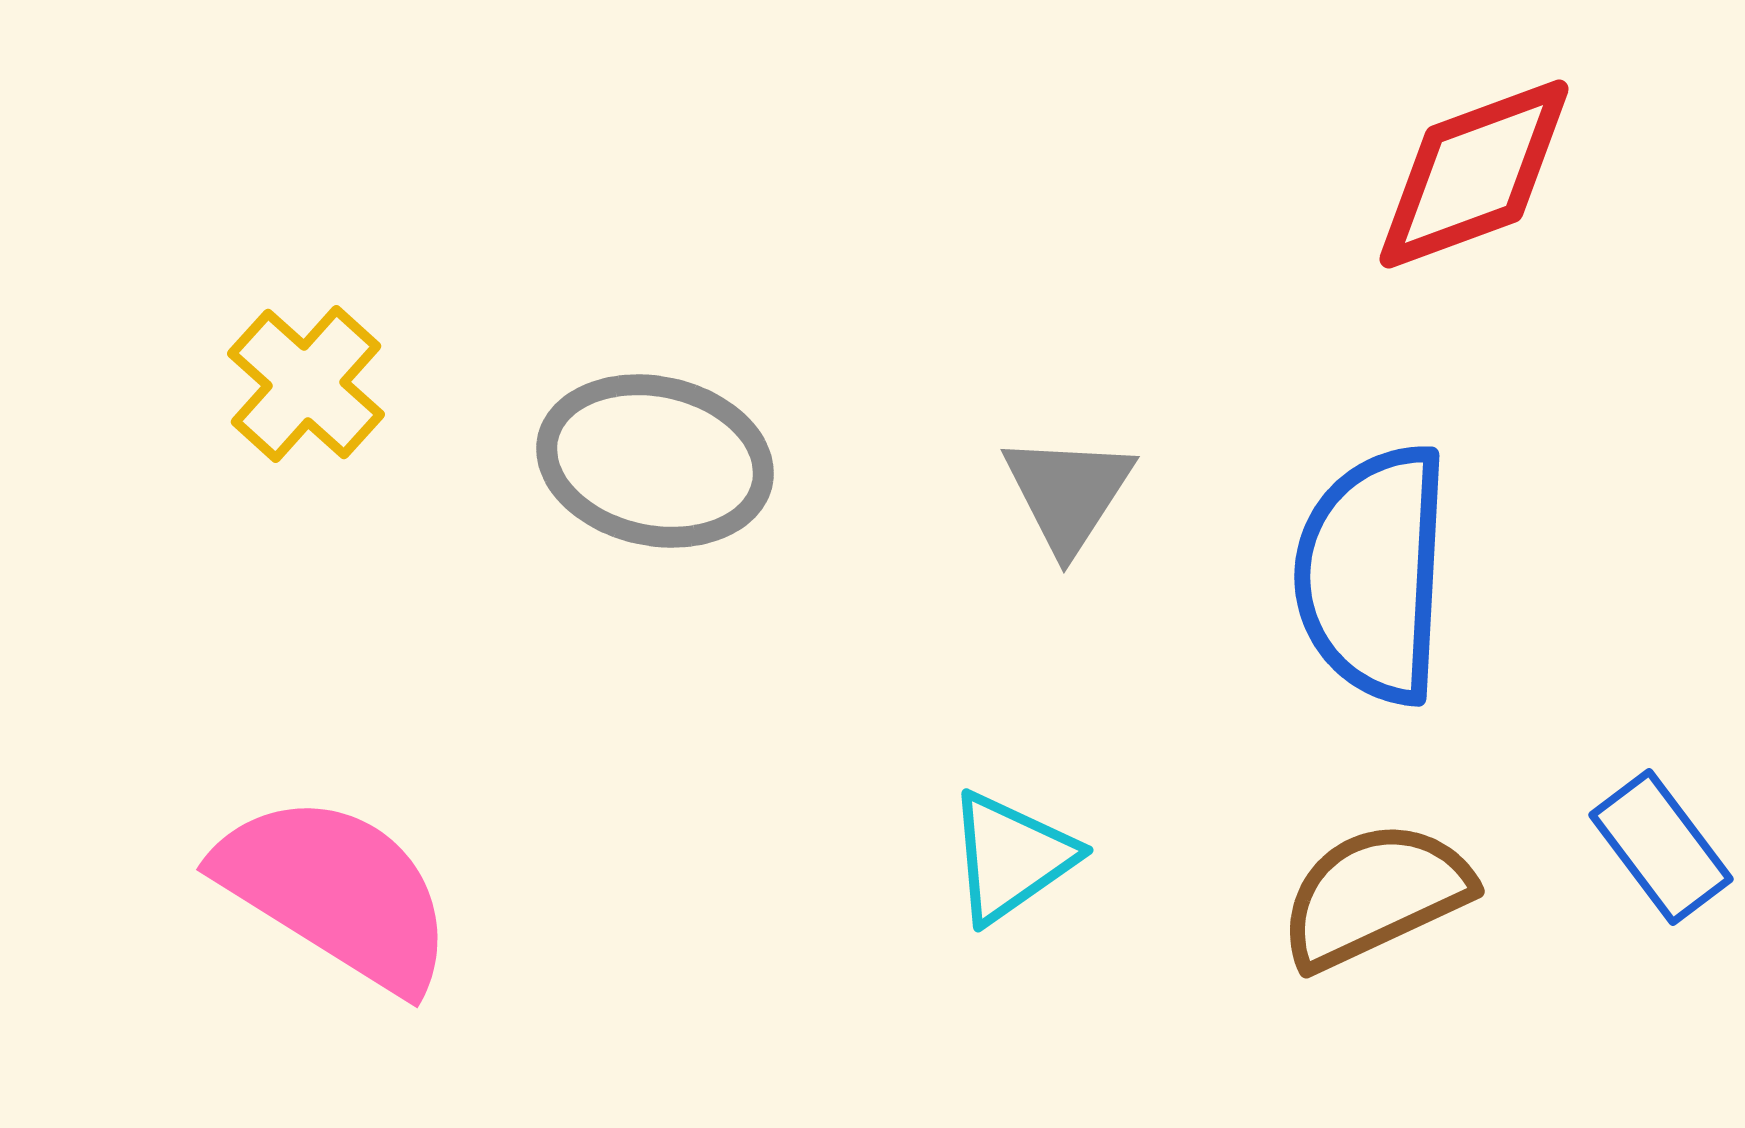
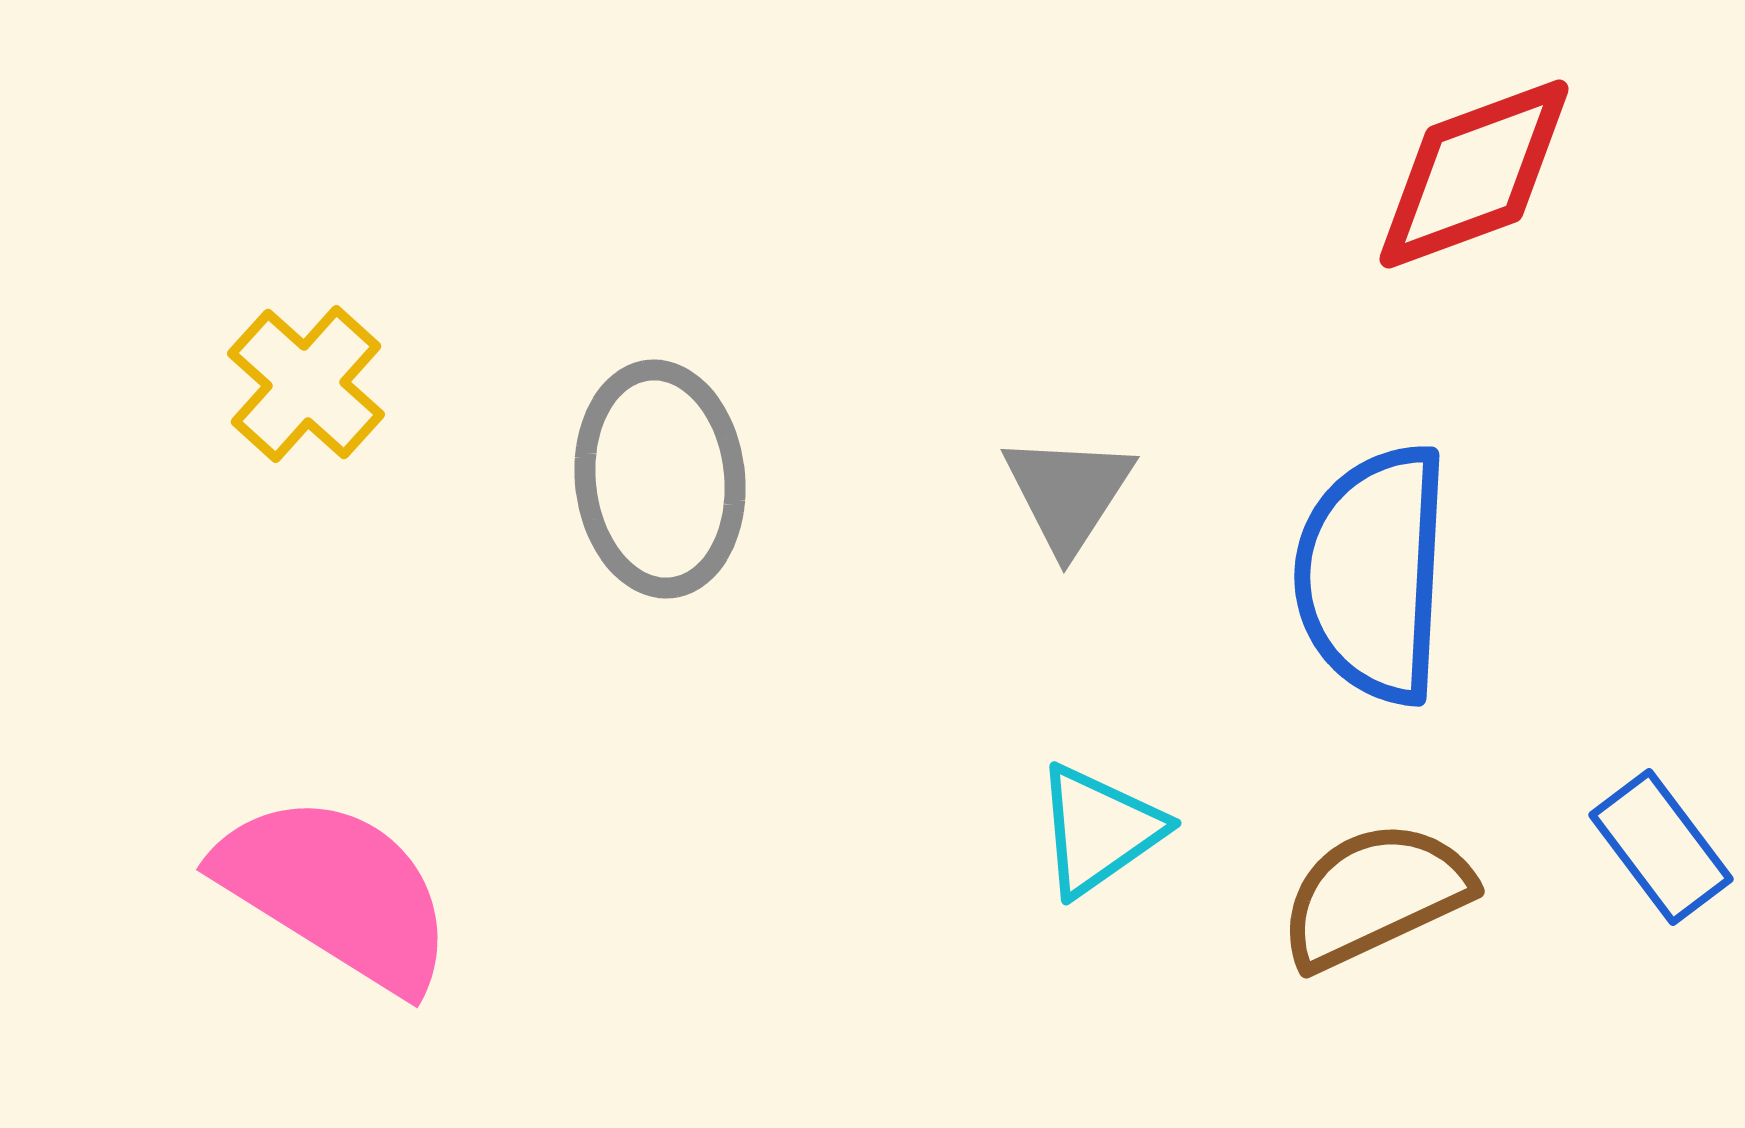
gray ellipse: moved 5 px right, 18 px down; rotated 72 degrees clockwise
cyan triangle: moved 88 px right, 27 px up
